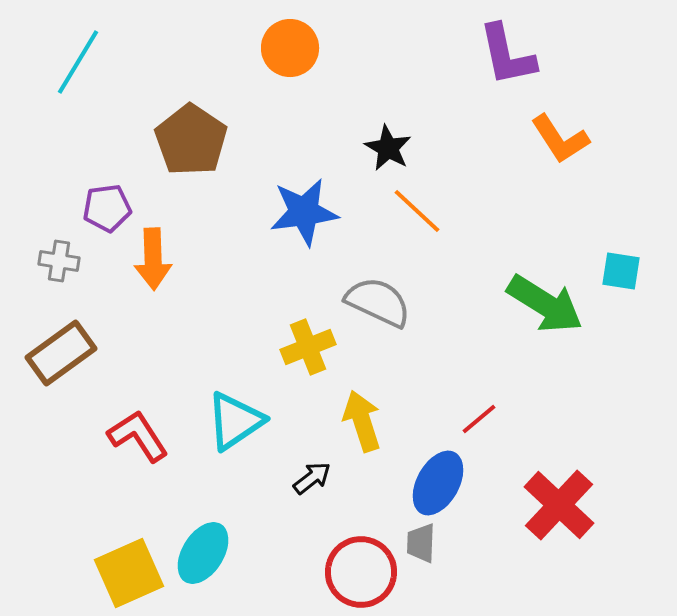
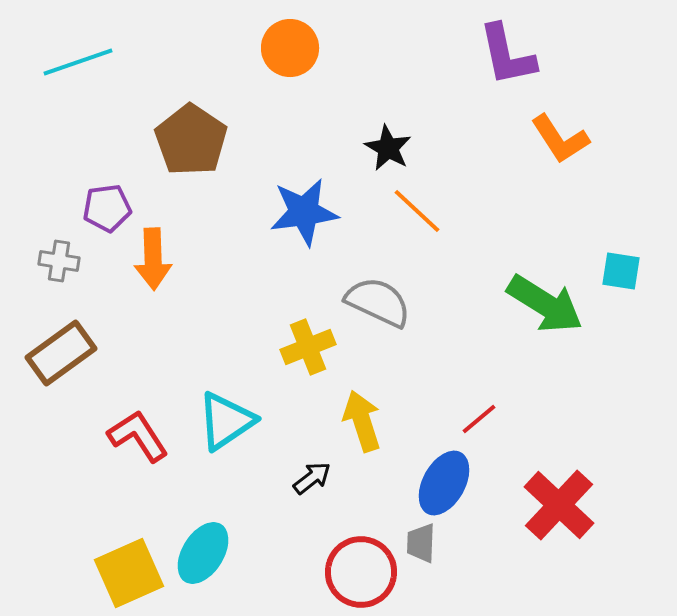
cyan line: rotated 40 degrees clockwise
cyan triangle: moved 9 px left
blue ellipse: moved 6 px right
